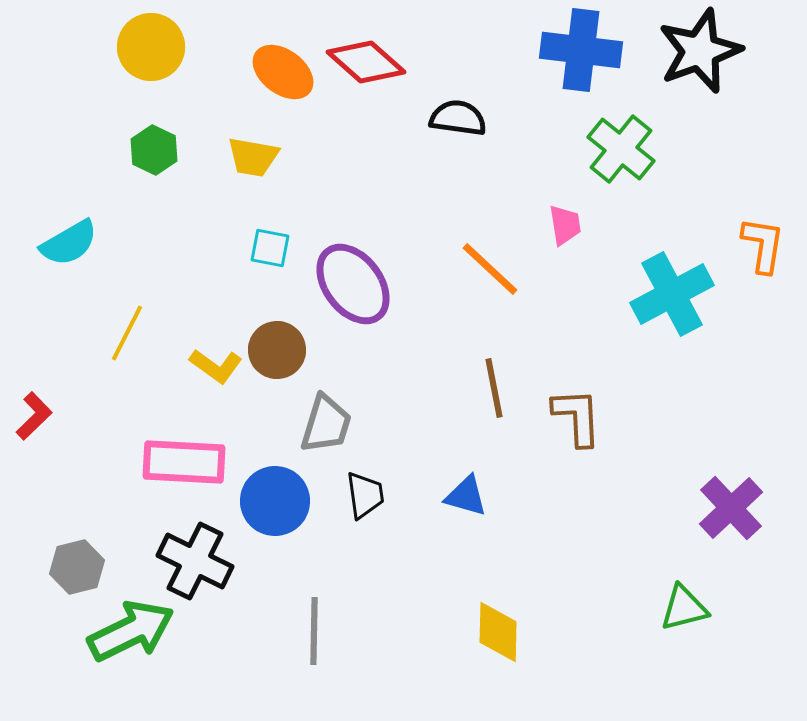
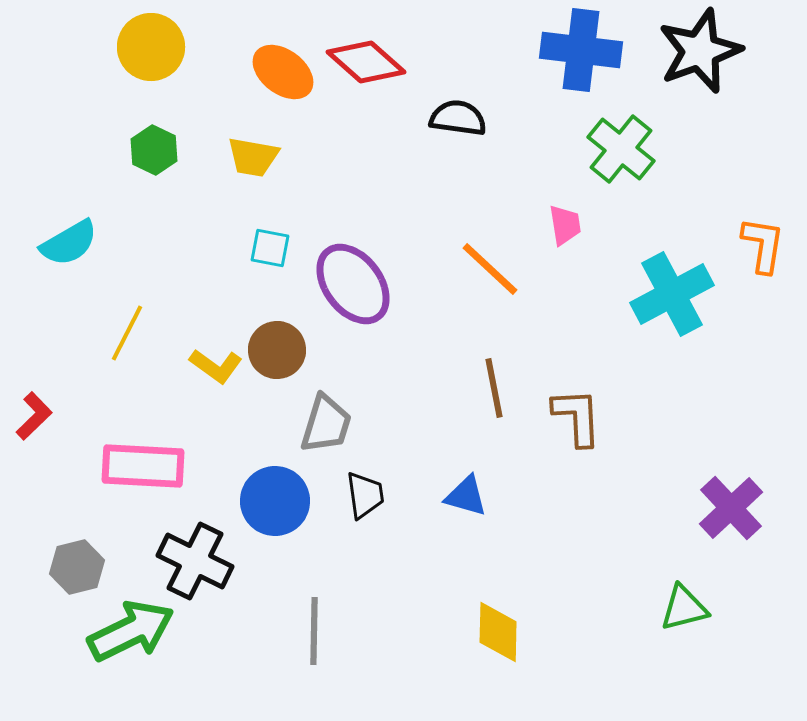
pink rectangle: moved 41 px left, 4 px down
